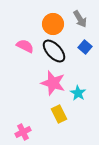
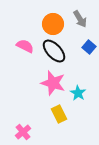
blue square: moved 4 px right
pink cross: rotated 14 degrees counterclockwise
